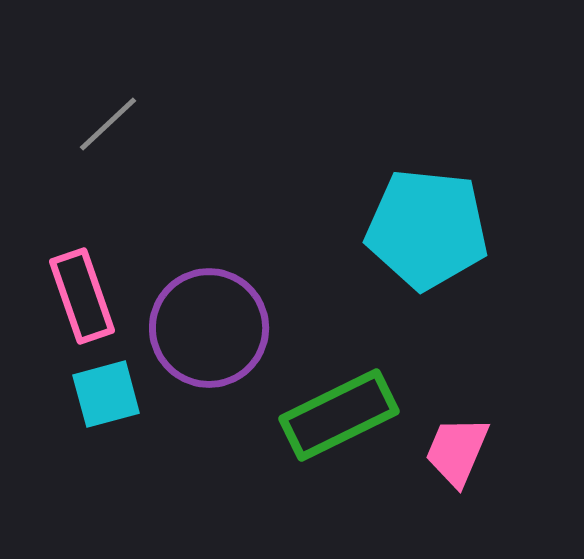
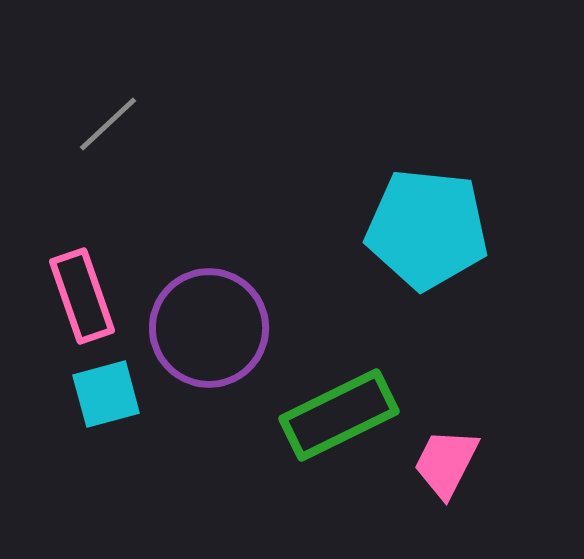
pink trapezoid: moved 11 px left, 12 px down; rotated 4 degrees clockwise
